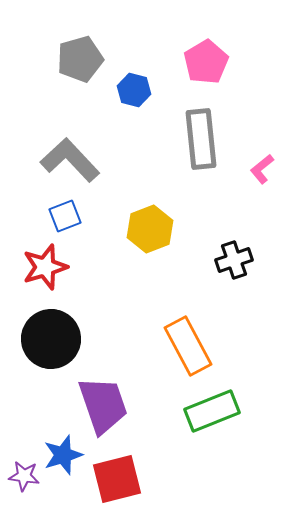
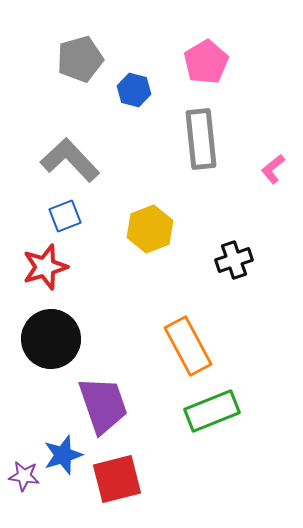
pink L-shape: moved 11 px right
